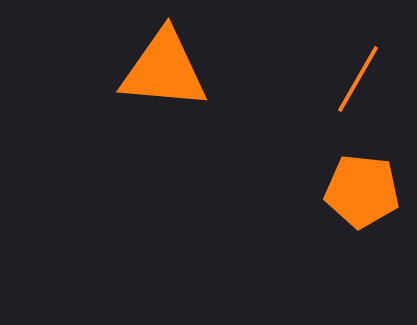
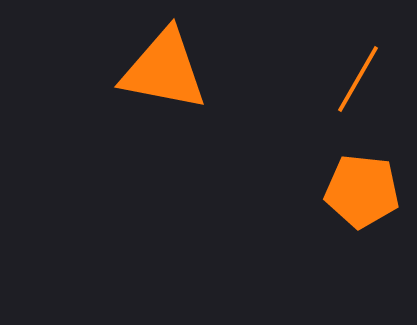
orange triangle: rotated 6 degrees clockwise
